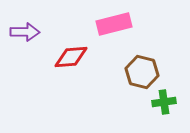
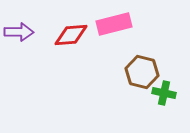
purple arrow: moved 6 px left
red diamond: moved 22 px up
green cross: moved 9 px up; rotated 20 degrees clockwise
